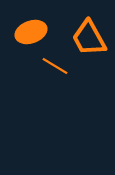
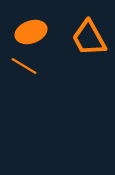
orange line: moved 31 px left
